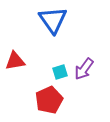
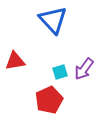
blue triangle: rotated 8 degrees counterclockwise
